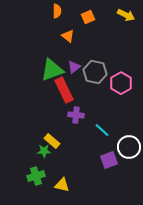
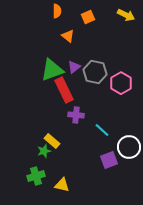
green star: rotated 16 degrees counterclockwise
